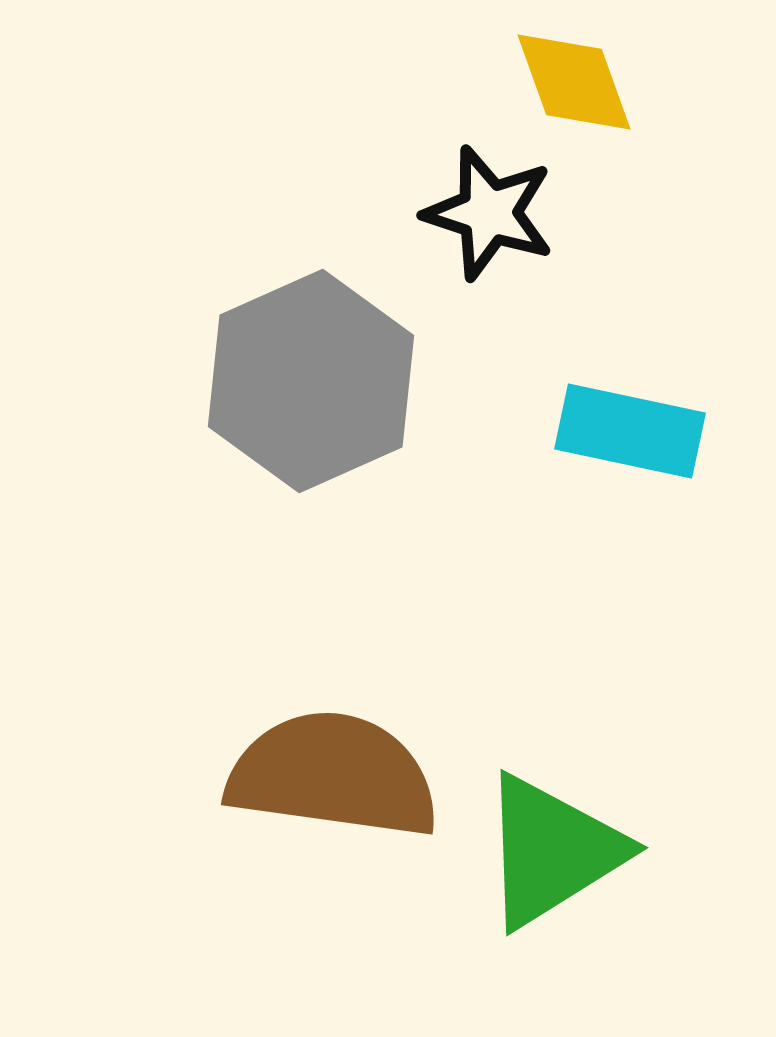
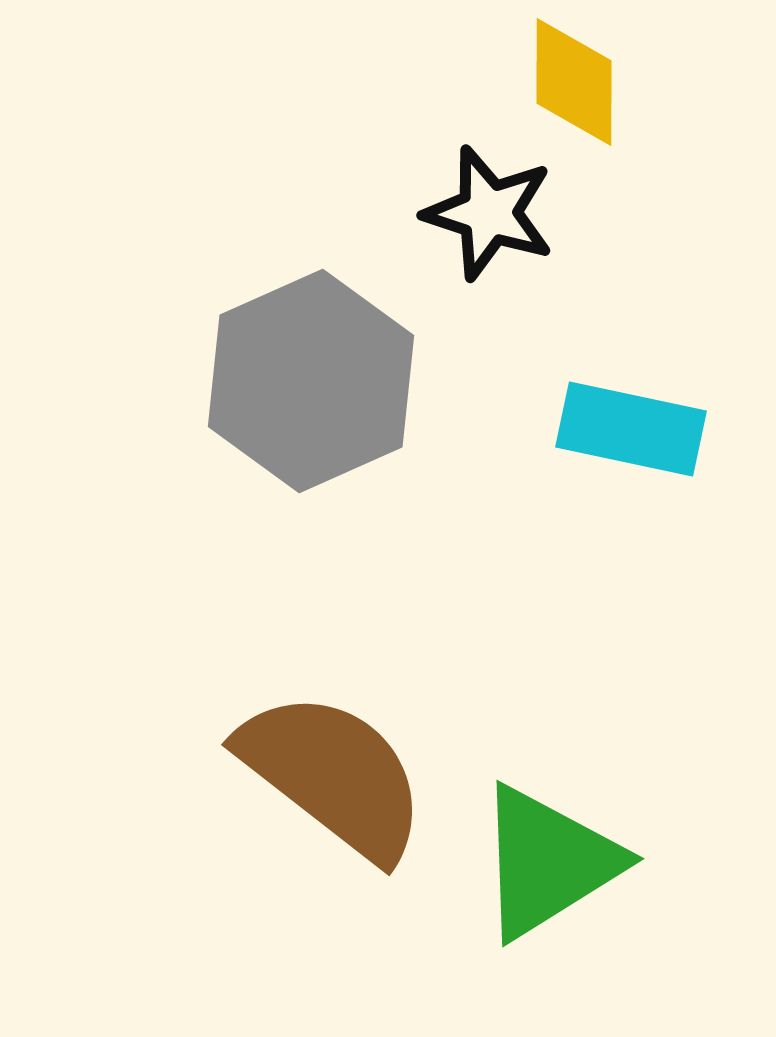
yellow diamond: rotated 20 degrees clockwise
cyan rectangle: moved 1 px right, 2 px up
brown semicircle: rotated 30 degrees clockwise
green triangle: moved 4 px left, 11 px down
